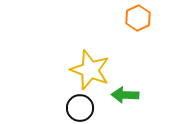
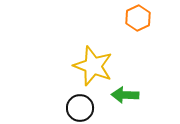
yellow star: moved 3 px right, 4 px up
